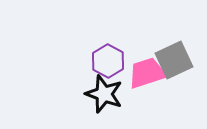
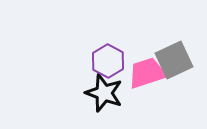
black star: moved 1 px up
